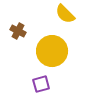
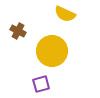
yellow semicircle: rotated 20 degrees counterclockwise
